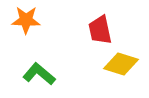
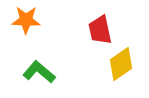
yellow diamond: rotated 52 degrees counterclockwise
green L-shape: moved 2 px up
